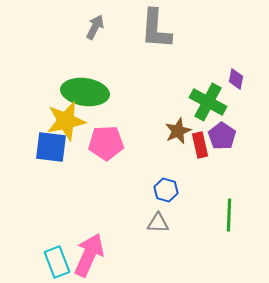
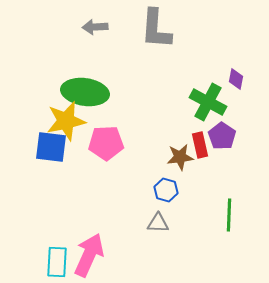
gray arrow: rotated 120 degrees counterclockwise
brown star: moved 2 px right, 26 px down; rotated 16 degrees clockwise
cyan rectangle: rotated 24 degrees clockwise
